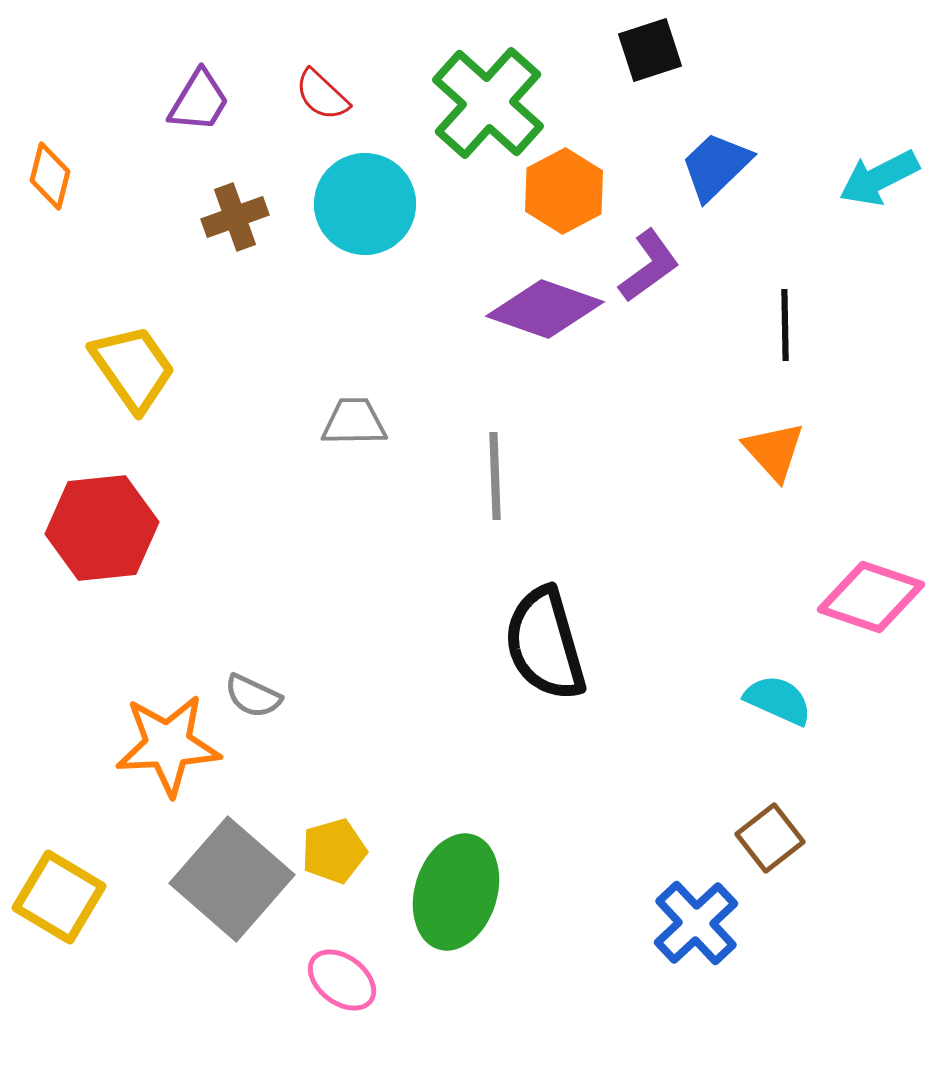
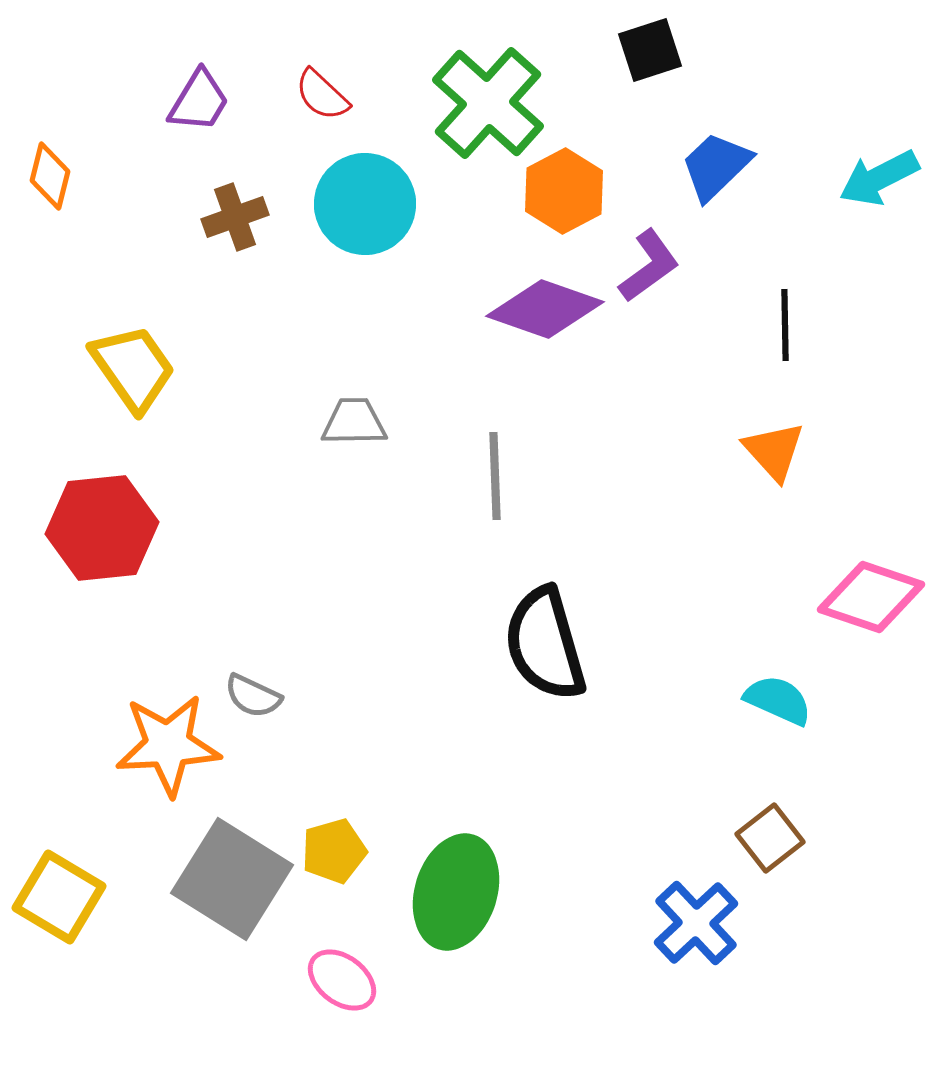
gray square: rotated 9 degrees counterclockwise
